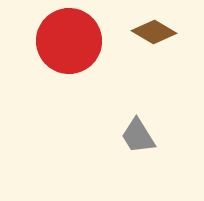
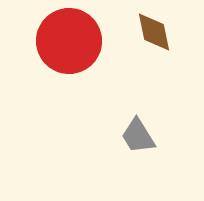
brown diamond: rotated 48 degrees clockwise
